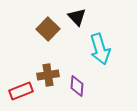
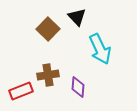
cyan arrow: rotated 8 degrees counterclockwise
purple diamond: moved 1 px right, 1 px down
